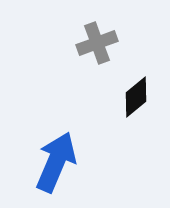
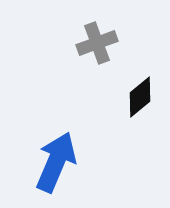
black diamond: moved 4 px right
